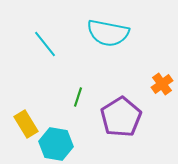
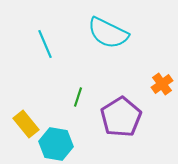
cyan semicircle: rotated 15 degrees clockwise
cyan line: rotated 16 degrees clockwise
yellow rectangle: rotated 8 degrees counterclockwise
